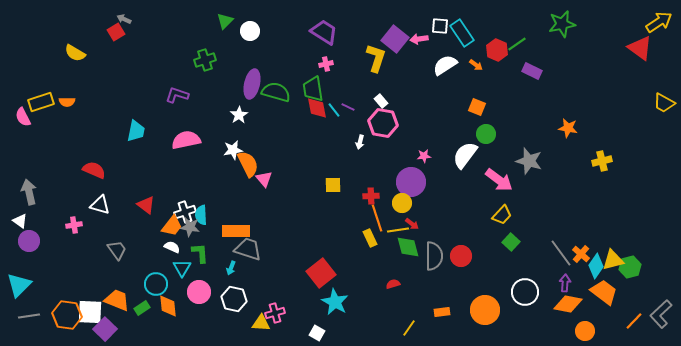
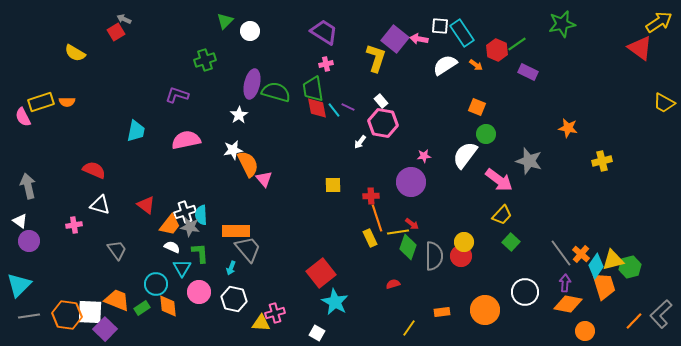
pink arrow at (419, 39): rotated 18 degrees clockwise
purple rectangle at (532, 71): moved 4 px left, 1 px down
white arrow at (360, 142): rotated 24 degrees clockwise
gray arrow at (29, 192): moved 1 px left, 6 px up
yellow circle at (402, 203): moved 62 px right, 39 px down
orange trapezoid at (172, 226): moved 2 px left, 1 px up
yellow line at (398, 230): moved 2 px down
green diamond at (408, 247): rotated 35 degrees clockwise
gray trapezoid at (248, 249): rotated 32 degrees clockwise
orange trapezoid at (604, 292): moved 6 px up; rotated 36 degrees clockwise
